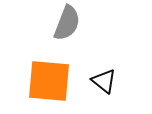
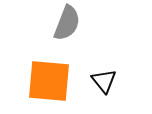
black triangle: rotated 12 degrees clockwise
